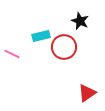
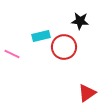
black star: rotated 18 degrees counterclockwise
